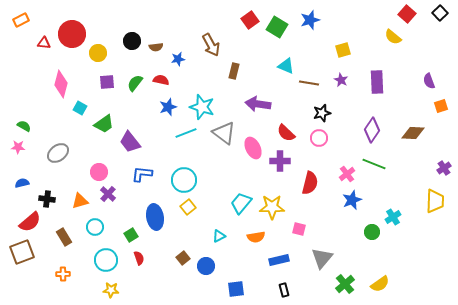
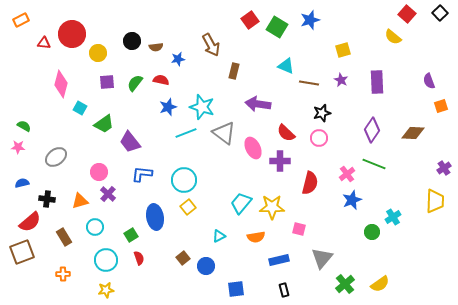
gray ellipse at (58, 153): moved 2 px left, 4 px down
yellow star at (111, 290): moved 5 px left; rotated 14 degrees counterclockwise
